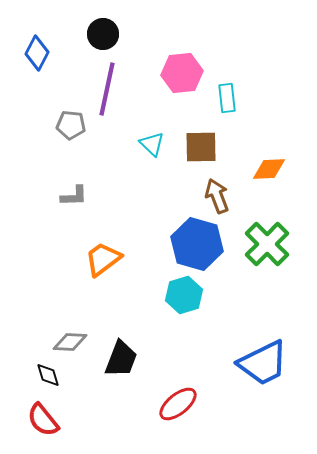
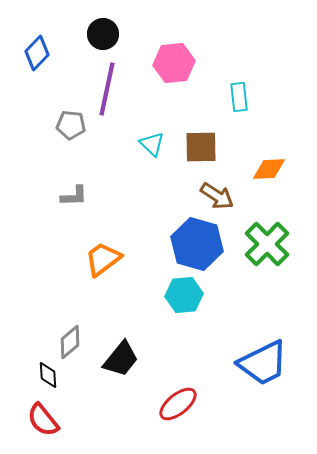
blue diamond: rotated 16 degrees clockwise
pink hexagon: moved 8 px left, 10 px up
cyan rectangle: moved 12 px right, 1 px up
brown arrow: rotated 144 degrees clockwise
cyan hexagon: rotated 12 degrees clockwise
gray diamond: rotated 44 degrees counterclockwise
black trapezoid: rotated 18 degrees clockwise
black diamond: rotated 12 degrees clockwise
